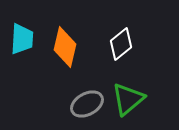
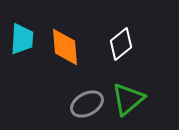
orange diamond: rotated 18 degrees counterclockwise
